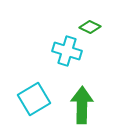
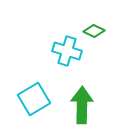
green diamond: moved 4 px right, 4 px down
